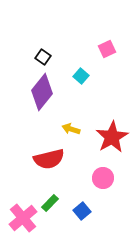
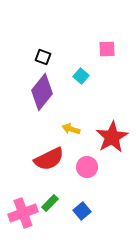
pink square: rotated 24 degrees clockwise
black square: rotated 14 degrees counterclockwise
red semicircle: rotated 12 degrees counterclockwise
pink circle: moved 16 px left, 11 px up
pink cross: moved 5 px up; rotated 20 degrees clockwise
